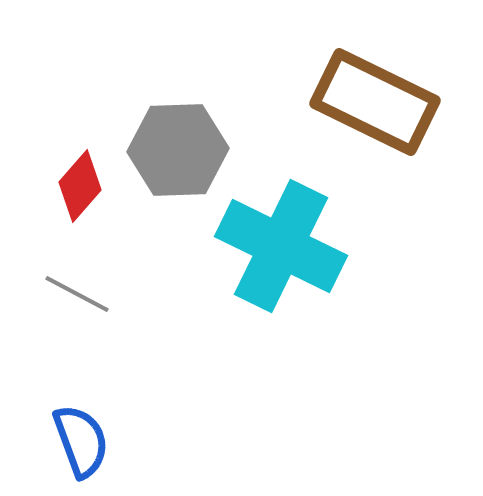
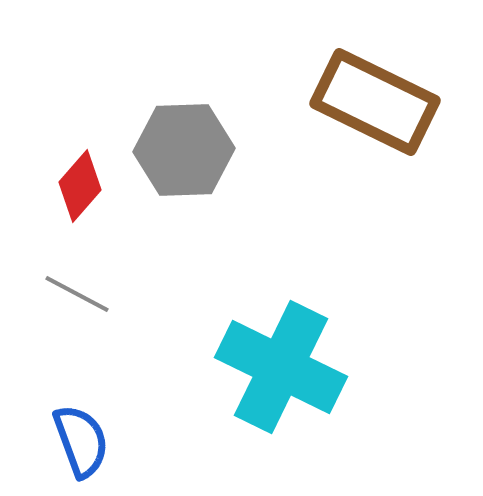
gray hexagon: moved 6 px right
cyan cross: moved 121 px down
